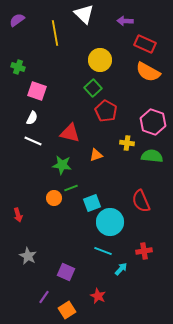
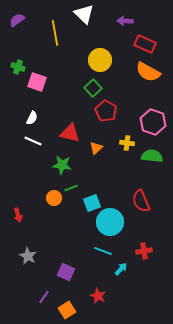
pink square: moved 9 px up
orange triangle: moved 7 px up; rotated 24 degrees counterclockwise
